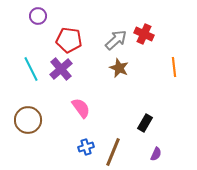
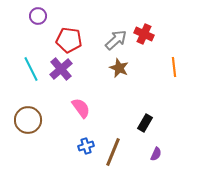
blue cross: moved 1 px up
